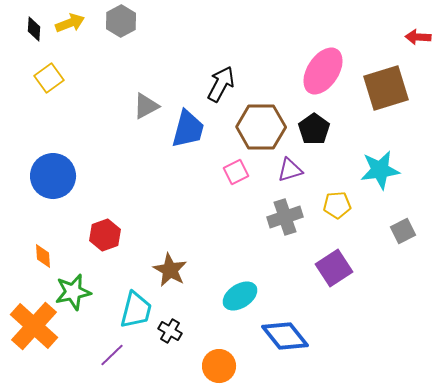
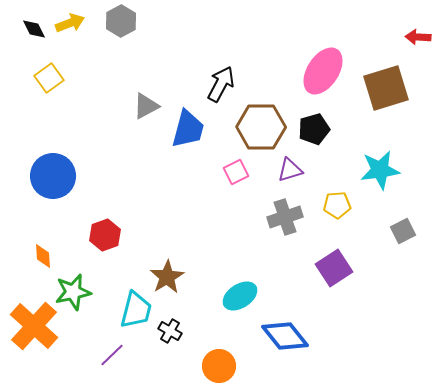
black diamond: rotated 30 degrees counterclockwise
black pentagon: rotated 20 degrees clockwise
brown star: moved 3 px left, 7 px down; rotated 12 degrees clockwise
